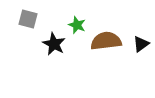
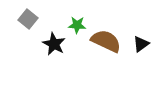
gray square: rotated 24 degrees clockwise
green star: rotated 18 degrees counterclockwise
brown semicircle: rotated 32 degrees clockwise
